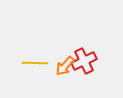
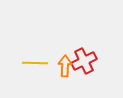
orange arrow: rotated 140 degrees clockwise
